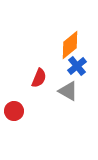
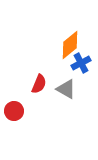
blue cross: moved 4 px right, 3 px up; rotated 12 degrees clockwise
red semicircle: moved 6 px down
gray triangle: moved 2 px left, 2 px up
